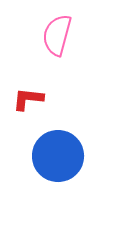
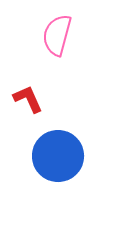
red L-shape: rotated 60 degrees clockwise
